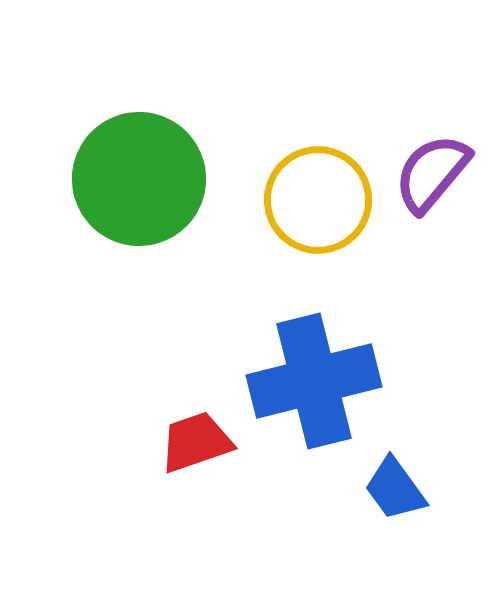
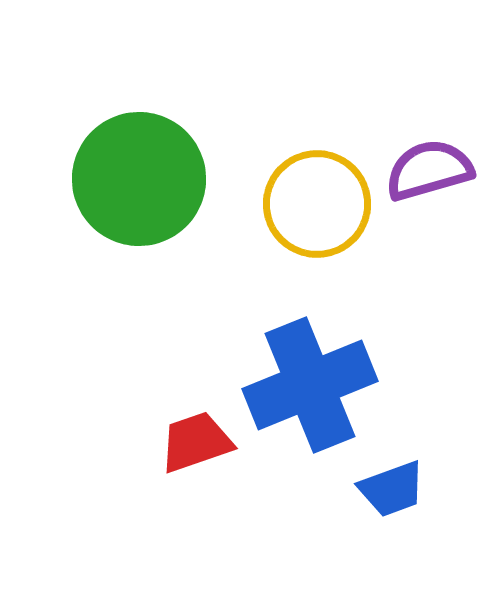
purple semicircle: moved 3 px left, 3 px up; rotated 34 degrees clockwise
yellow circle: moved 1 px left, 4 px down
blue cross: moved 4 px left, 4 px down; rotated 8 degrees counterclockwise
blue trapezoid: moved 3 px left; rotated 74 degrees counterclockwise
